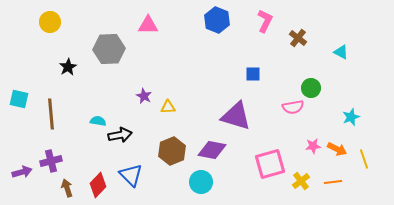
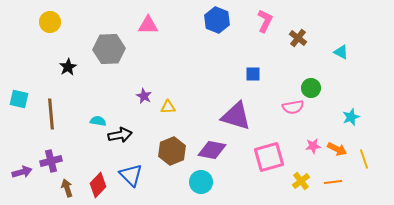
pink square: moved 1 px left, 7 px up
